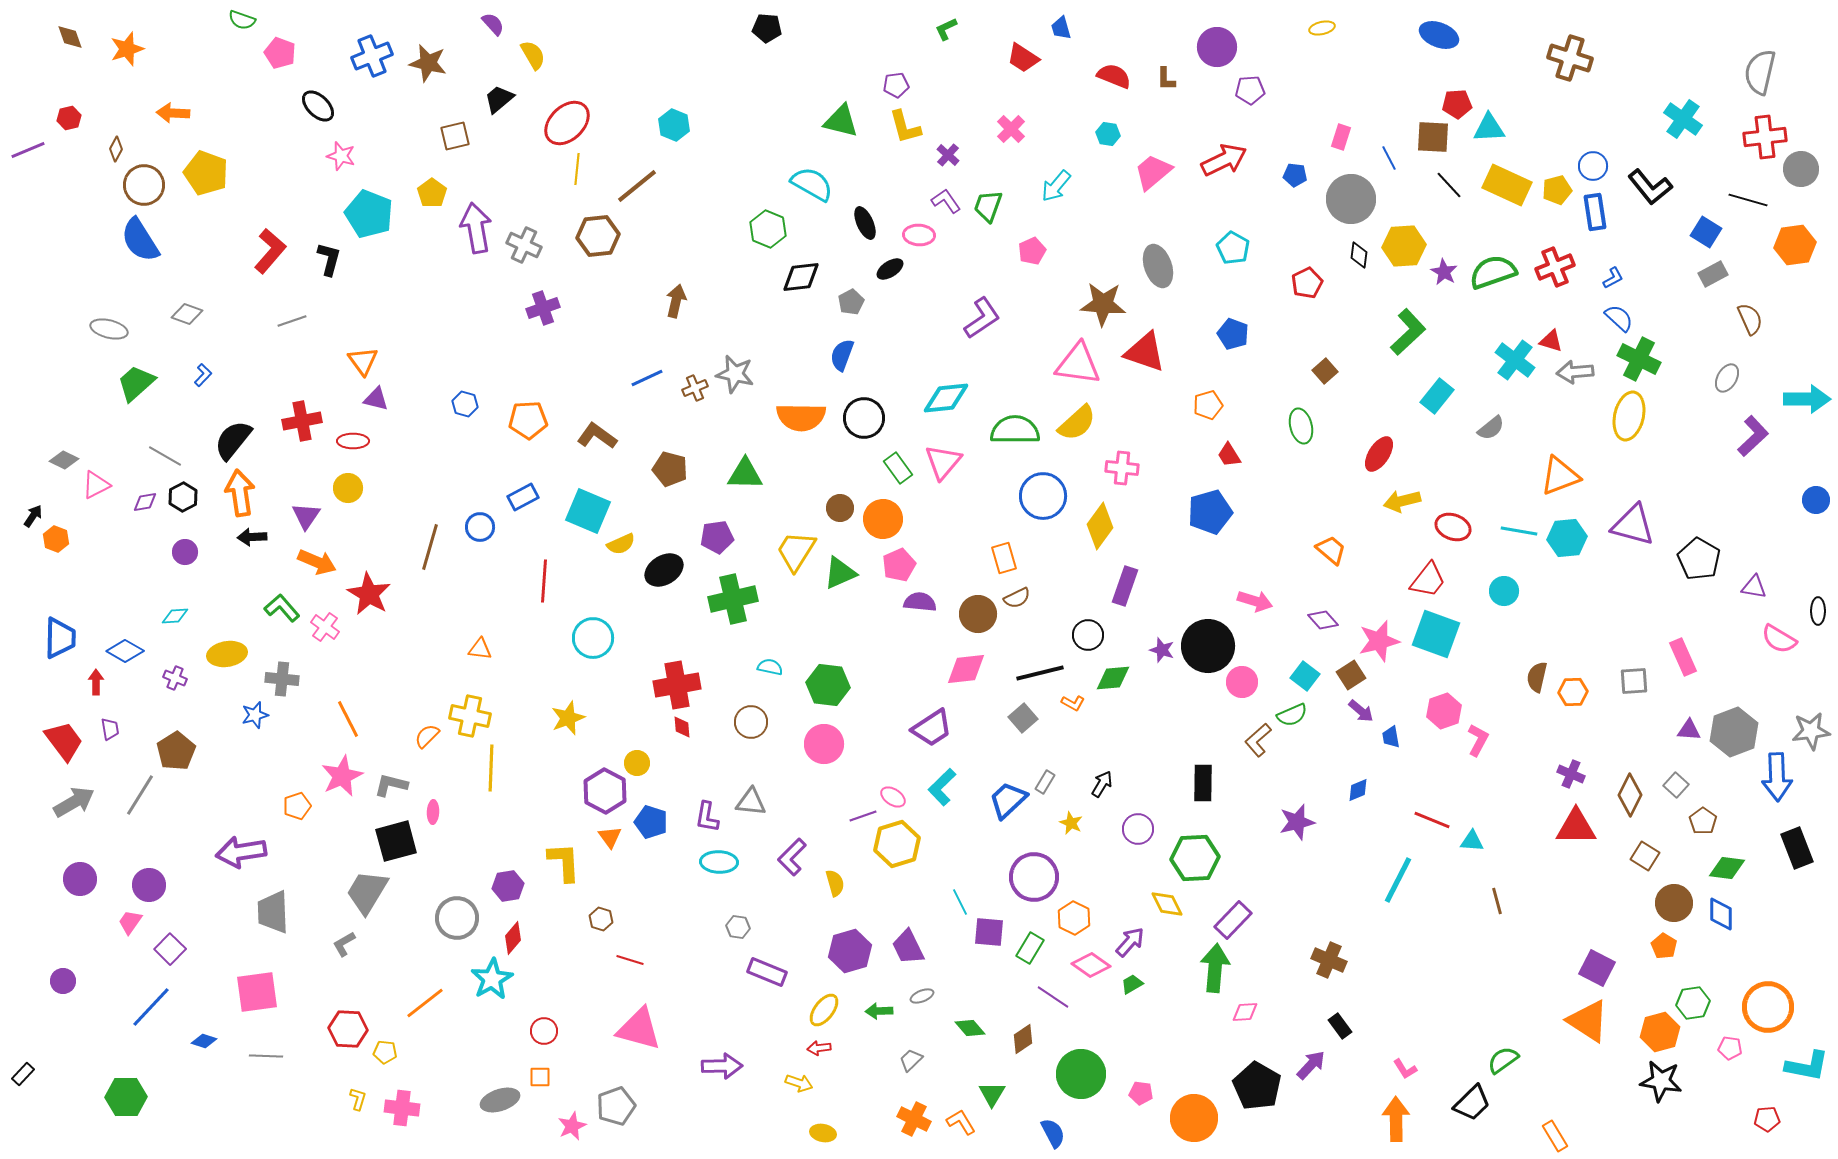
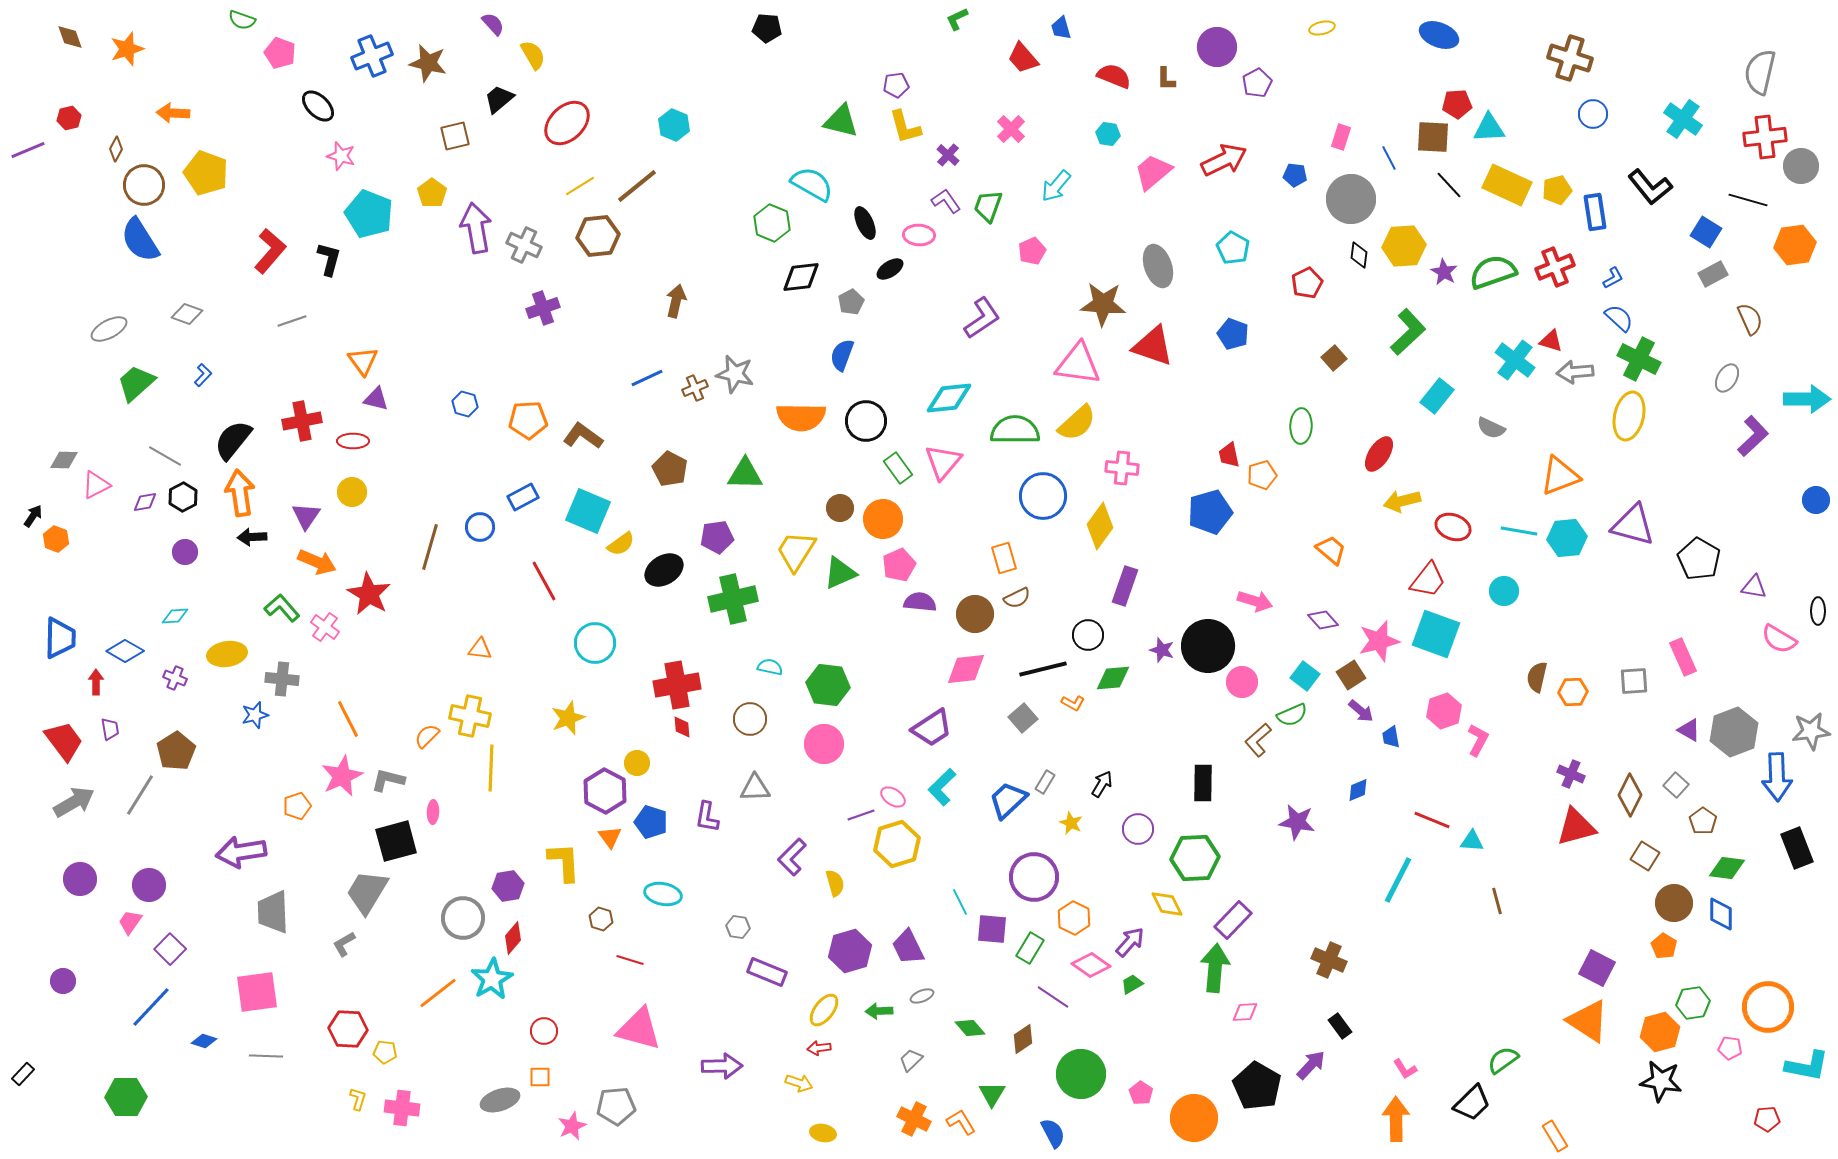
green L-shape at (946, 29): moved 11 px right, 10 px up
red trapezoid at (1023, 58): rotated 16 degrees clockwise
purple pentagon at (1250, 90): moved 7 px right, 7 px up; rotated 24 degrees counterclockwise
blue circle at (1593, 166): moved 52 px up
yellow line at (577, 169): moved 3 px right, 17 px down; rotated 52 degrees clockwise
gray circle at (1801, 169): moved 3 px up
green hexagon at (768, 229): moved 4 px right, 6 px up
gray ellipse at (109, 329): rotated 42 degrees counterclockwise
red triangle at (1145, 352): moved 8 px right, 6 px up
brown square at (1325, 371): moved 9 px right, 13 px up
cyan diamond at (946, 398): moved 3 px right
orange pentagon at (1208, 405): moved 54 px right, 70 px down
black circle at (864, 418): moved 2 px right, 3 px down
green ellipse at (1301, 426): rotated 16 degrees clockwise
gray semicircle at (1491, 428): rotated 64 degrees clockwise
brown L-shape at (597, 436): moved 14 px left
red trapezoid at (1229, 455): rotated 20 degrees clockwise
gray diamond at (64, 460): rotated 24 degrees counterclockwise
brown pentagon at (670, 469): rotated 12 degrees clockwise
yellow circle at (348, 488): moved 4 px right, 4 px down
yellow semicircle at (621, 544): rotated 12 degrees counterclockwise
red line at (544, 581): rotated 33 degrees counterclockwise
brown circle at (978, 614): moved 3 px left
cyan circle at (593, 638): moved 2 px right, 5 px down
black line at (1040, 673): moved 3 px right, 4 px up
brown circle at (751, 722): moved 1 px left, 3 px up
purple triangle at (1689, 730): rotated 25 degrees clockwise
gray L-shape at (391, 785): moved 3 px left, 5 px up
gray triangle at (751, 802): moved 4 px right, 14 px up; rotated 8 degrees counterclockwise
purple line at (863, 816): moved 2 px left, 1 px up
purple star at (1297, 822): rotated 24 degrees clockwise
red triangle at (1576, 827): rotated 15 degrees counterclockwise
cyan ellipse at (719, 862): moved 56 px left, 32 px down; rotated 9 degrees clockwise
gray circle at (457, 918): moved 6 px right
purple square at (989, 932): moved 3 px right, 3 px up
orange line at (425, 1003): moved 13 px right, 10 px up
pink pentagon at (1141, 1093): rotated 25 degrees clockwise
gray pentagon at (616, 1106): rotated 15 degrees clockwise
